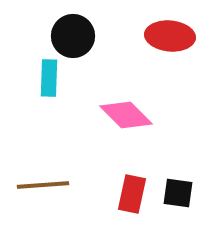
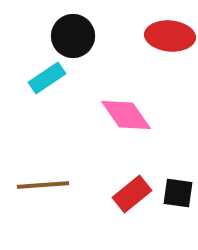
cyan rectangle: moved 2 px left; rotated 54 degrees clockwise
pink diamond: rotated 10 degrees clockwise
red rectangle: rotated 39 degrees clockwise
